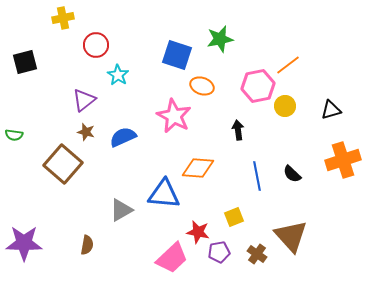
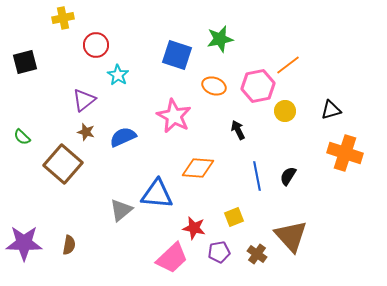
orange ellipse: moved 12 px right
yellow circle: moved 5 px down
black arrow: rotated 18 degrees counterclockwise
green semicircle: moved 8 px right, 2 px down; rotated 36 degrees clockwise
orange cross: moved 2 px right, 7 px up; rotated 36 degrees clockwise
black semicircle: moved 4 px left, 2 px down; rotated 78 degrees clockwise
blue triangle: moved 7 px left
gray triangle: rotated 10 degrees counterclockwise
red star: moved 4 px left, 4 px up
brown semicircle: moved 18 px left
